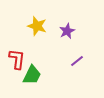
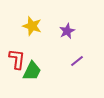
yellow star: moved 5 px left
green trapezoid: moved 4 px up
